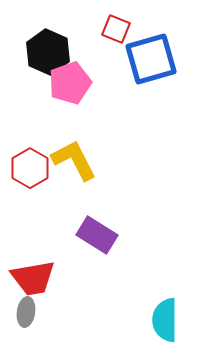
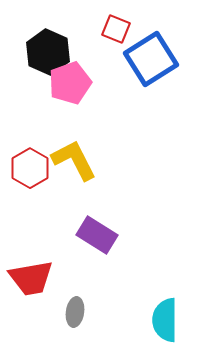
blue square: rotated 16 degrees counterclockwise
red trapezoid: moved 2 px left
gray ellipse: moved 49 px right
